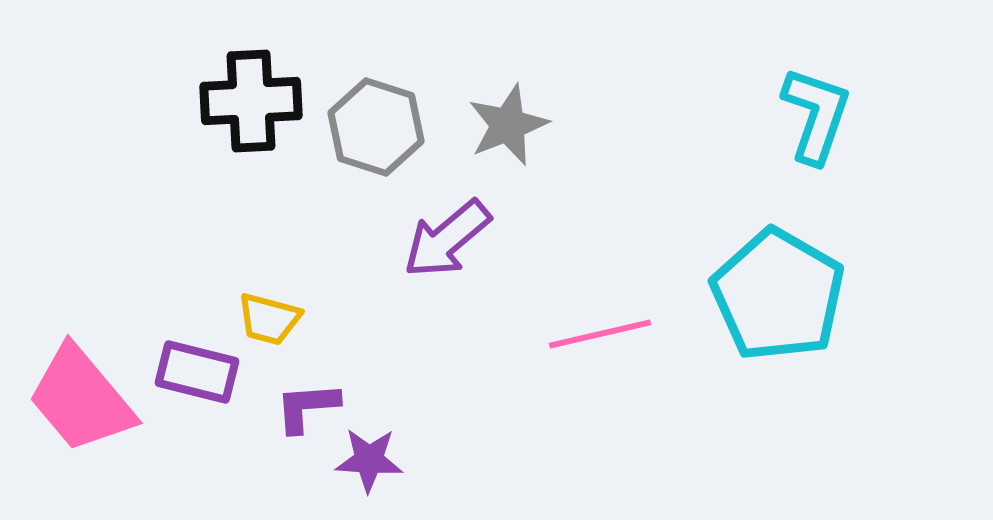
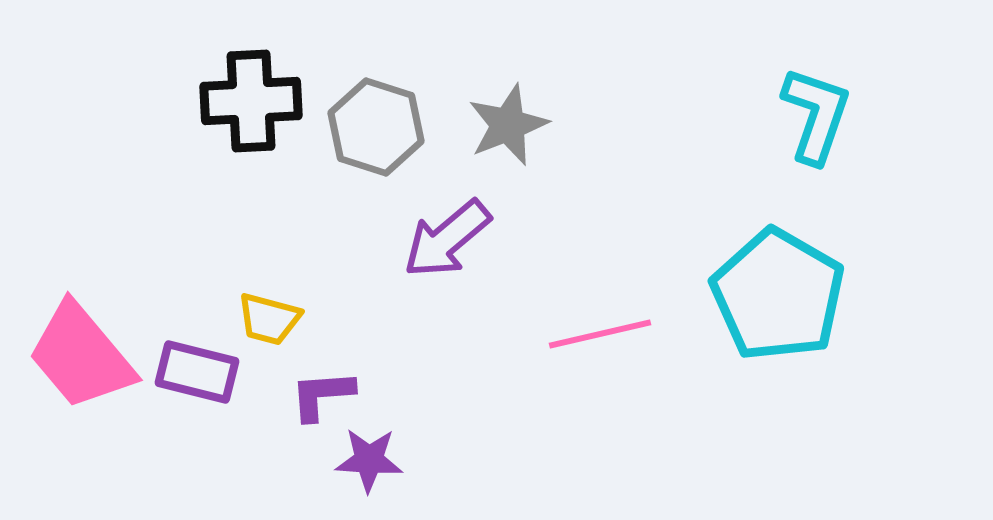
pink trapezoid: moved 43 px up
purple L-shape: moved 15 px right, 12 px up
